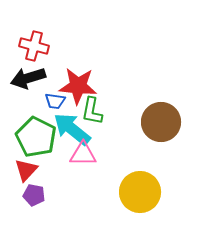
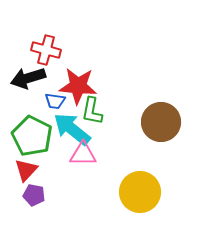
red cross: moved 12 px right, 4 px down
green pentagon: moved 4 px left, 1 px up
